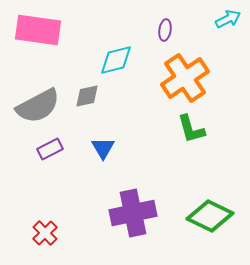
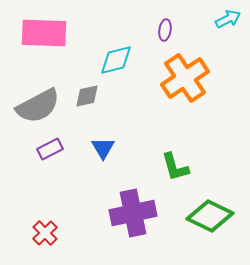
pink rectangle: moved 6 px right, 3 px down; rotated 6 degrees counterclockwise
green L-shape: moved 16 px left, 38 px down
